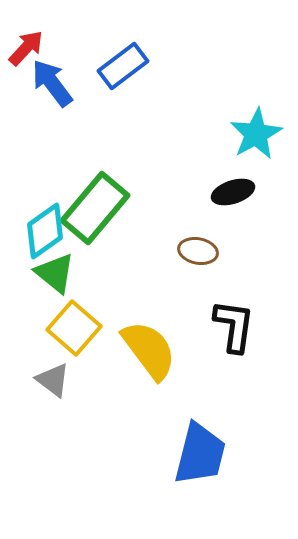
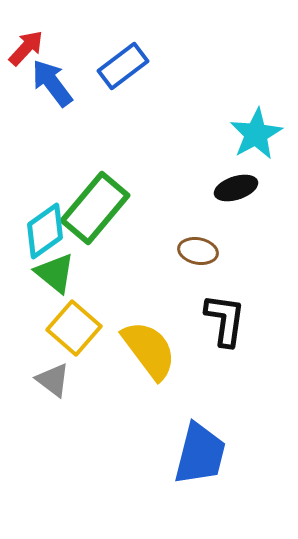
black ellipse: moved 3 px right, 4 px up
black L-shape: moved 9 px left, 6 px up
